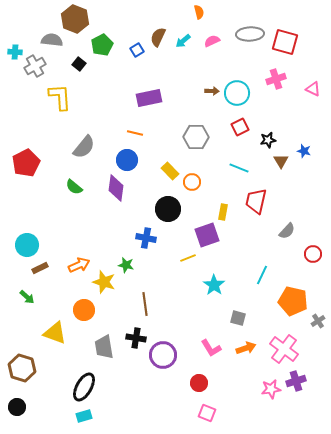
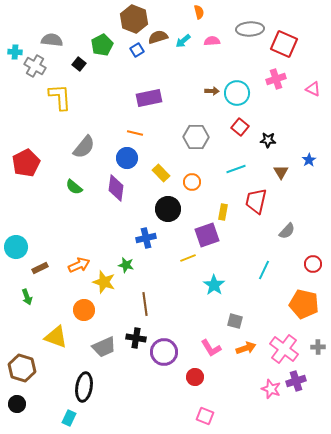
brown hexagon at (75, 19): moved 59 px right
gray ellipse at (250, 34): moved 5 px up
brown semicircle at (158, 37): rotated 48 degrees clockwise
pink semicircle at (212, 41): rotated 21 degrees clockwise
red square at (285, 42): moved 1 px left, 2 px down; rotated 8 degrees clockwise
gray cross at (35, 66): rotated 30 degrees counterclockwise
red square at (240, 127): rotated 24 degrees counterclockwise
black star at (268, 140): rotated 14 degrees clockwise
blue star at (304, 151): moved 5 px right, 9 px down; rotated 24 degrees clockwise
blue circle at (127, 160): moved 2 px up
brown triangle at (281, 161): moved 11 px down
cyan line at (239, 168): moved 3 px left, 1 px down; rotated 42 degrees counterclockwise
yellow rectangle at (170, 171): moved 9 px left, 2 px down
blue cross at (146, 238): rotated 24 degrees counterclockwise
cyan circle at (27, 245): moved 11 px left, 2 px down
red circle at (313, 254): moved 10 px down
cyan line at (262, 275): moved 2 px right, 5 px up
green arrow at (27, 297): rotated 28 degrees clockwise
orange pentagon at (293, 301): moved 11 px right, 3 px down
gray square at (238, 318): moved 3 px left, 3 px down
gray cross at (318, 321): moved 26 px down; rotated 32 degrees clockwise
yellow triangle at (55, 333): moved 1 px right, 4 px down
gray trapezoid at (104, 347): rotated 105 degrees counterclockwise
purple circle at (163, 355): moved 1 px right, 3 px up
red circle at (199, 383): moved 4 px left, 6 px up
black ellipse at (84, 387): rotated 20 degrees counterclockwise
pink star at (271, 389): rotated 30 degrees clockwise
black circle at (17, 407): moved 3 px up
pink square at (207, 413): moved 2 px left, 3 px down
cyan rectangle at (84, 416): moved 15 px left, 2 px down; rotated 49 degrees counterclockwise
